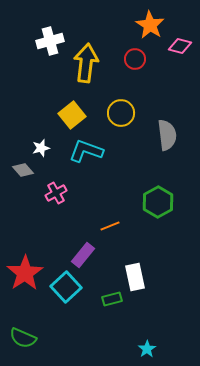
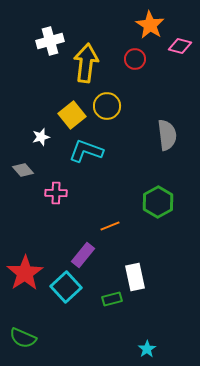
yellow circle: moved 14 px left, 7 px up
white star: moved 11 px up
pink cross: rotated 30 degrees clockwise
